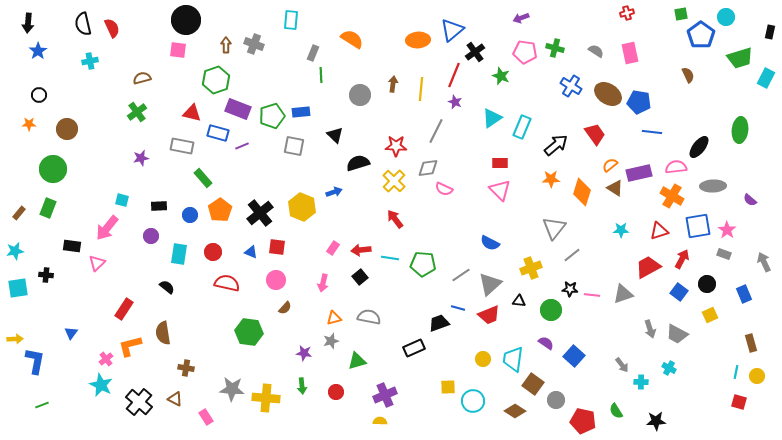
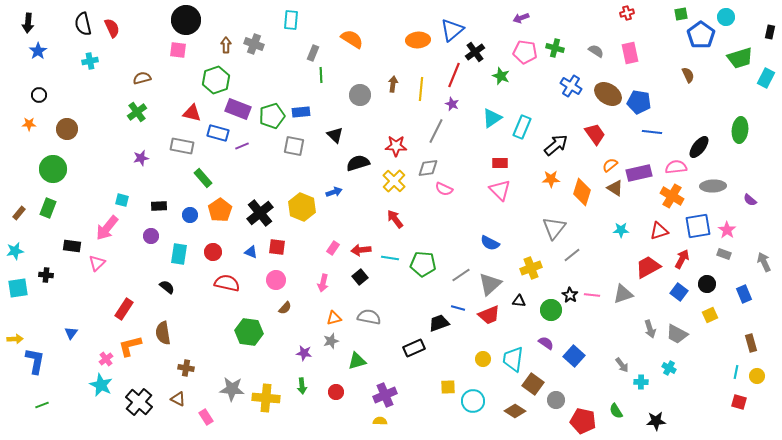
purple star at (455, 102): moved 3 px left, 2 px down
black star at (570, 289): moved 6 px down; rotated 28 degrees clockwise
brown triangle at (175, 399): moved 3 px right
